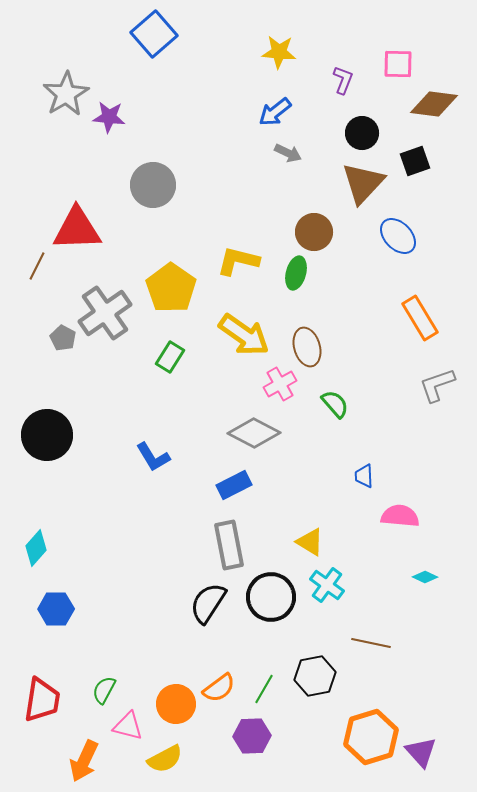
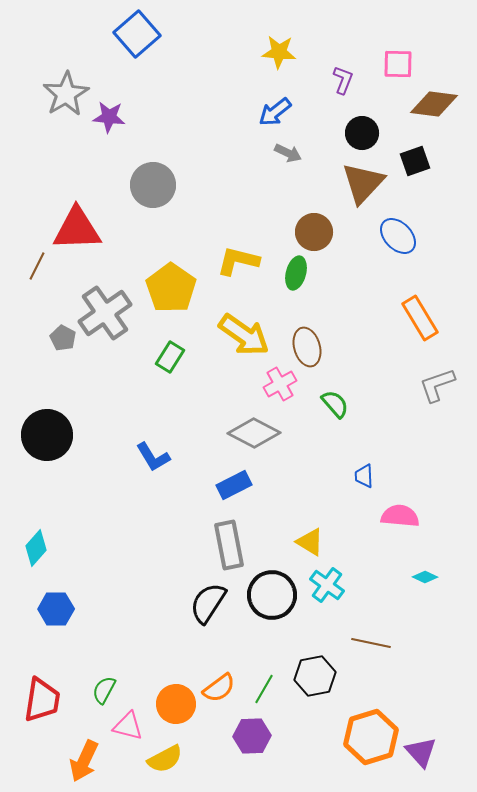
blue square at (154, 34): moved 17 px left
black circle at (271, 597): moved 1 px right, 2 px up
